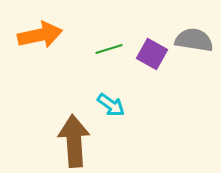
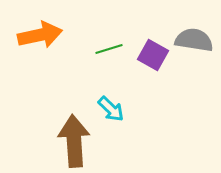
purple square: moved 1 px right, 1 px down
cyan arrow: moved 4 px down; rotated 8 degrees clockwise
